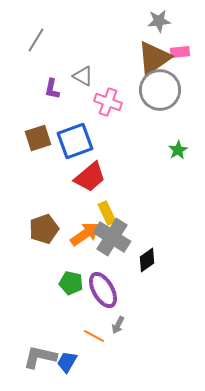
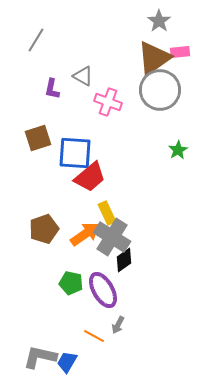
gray star: rotated 30 degrees counterclockwise
blue square: moved 12 px down; rotated 24 degrees clockwise
black diamond: moved 23 px left
